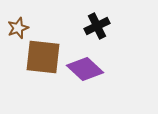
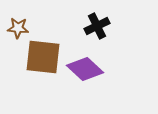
brown star: rotated 25 degrees clockwise
